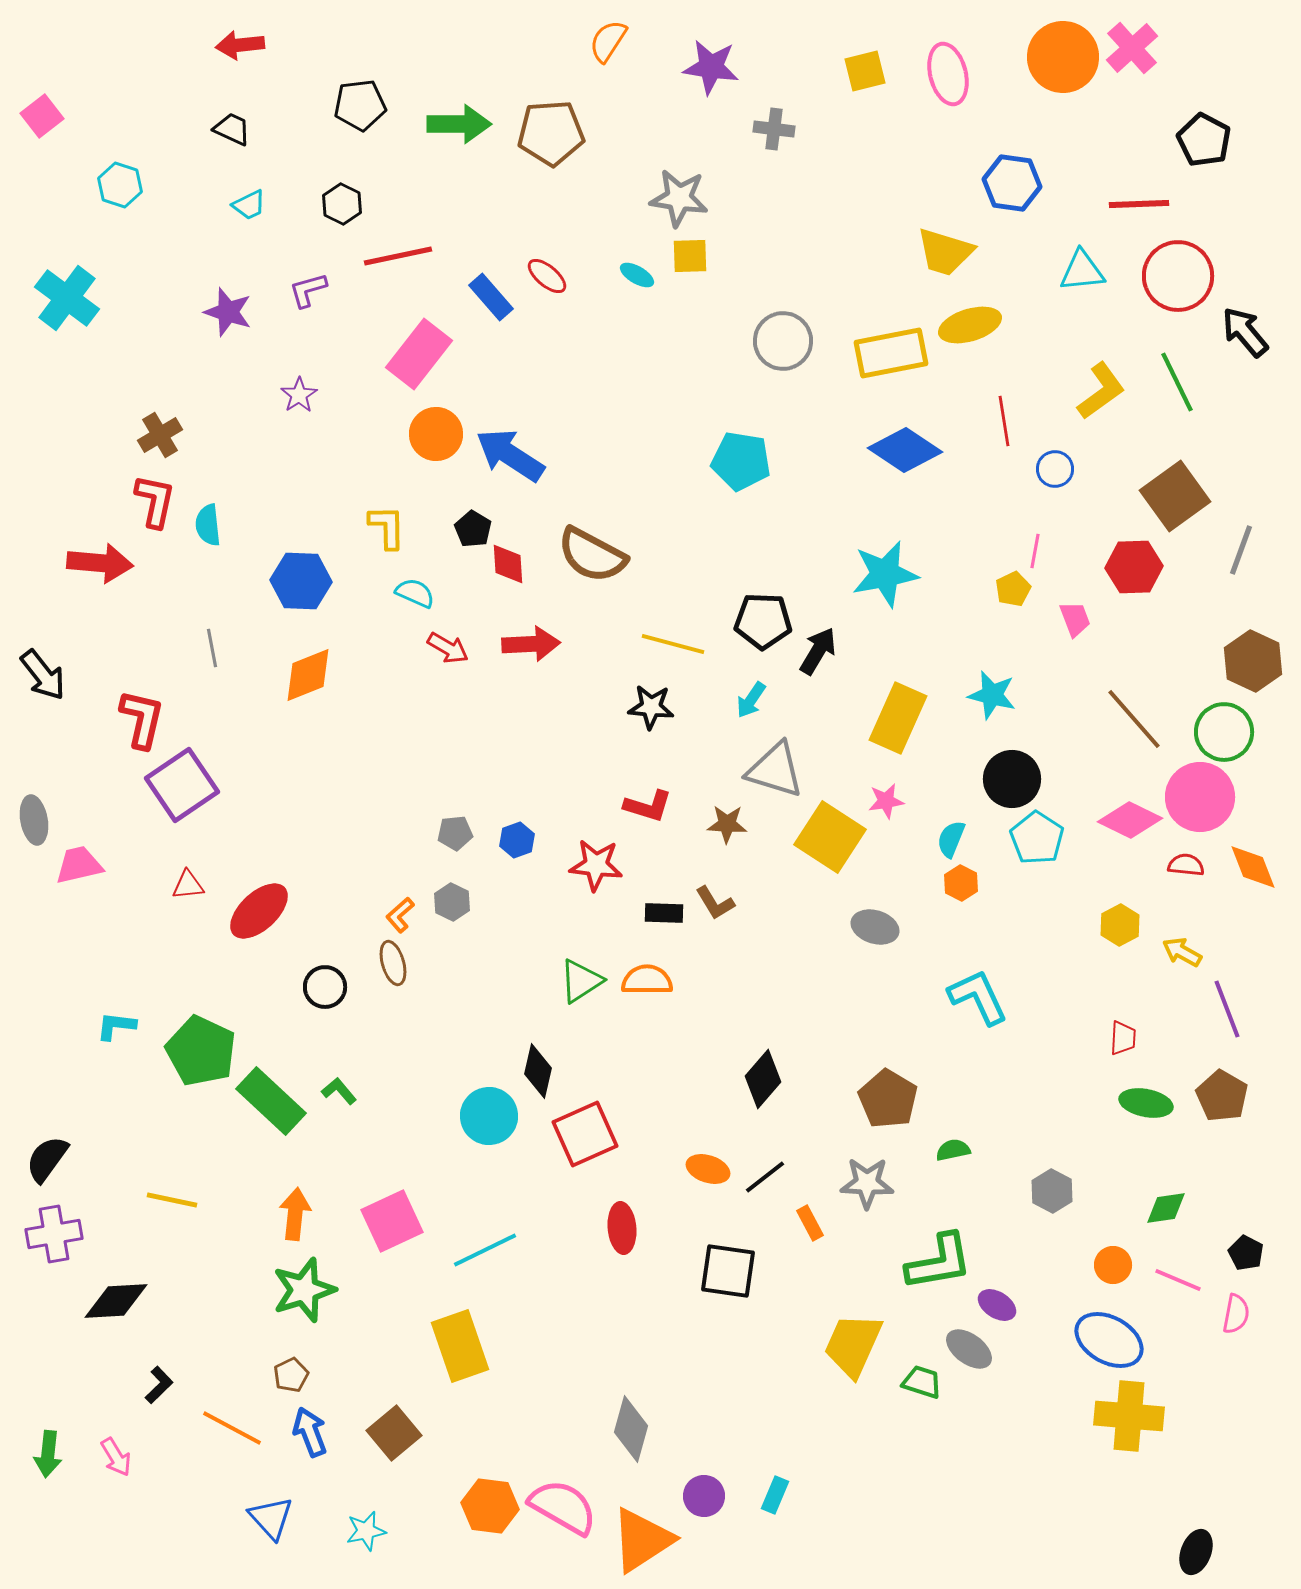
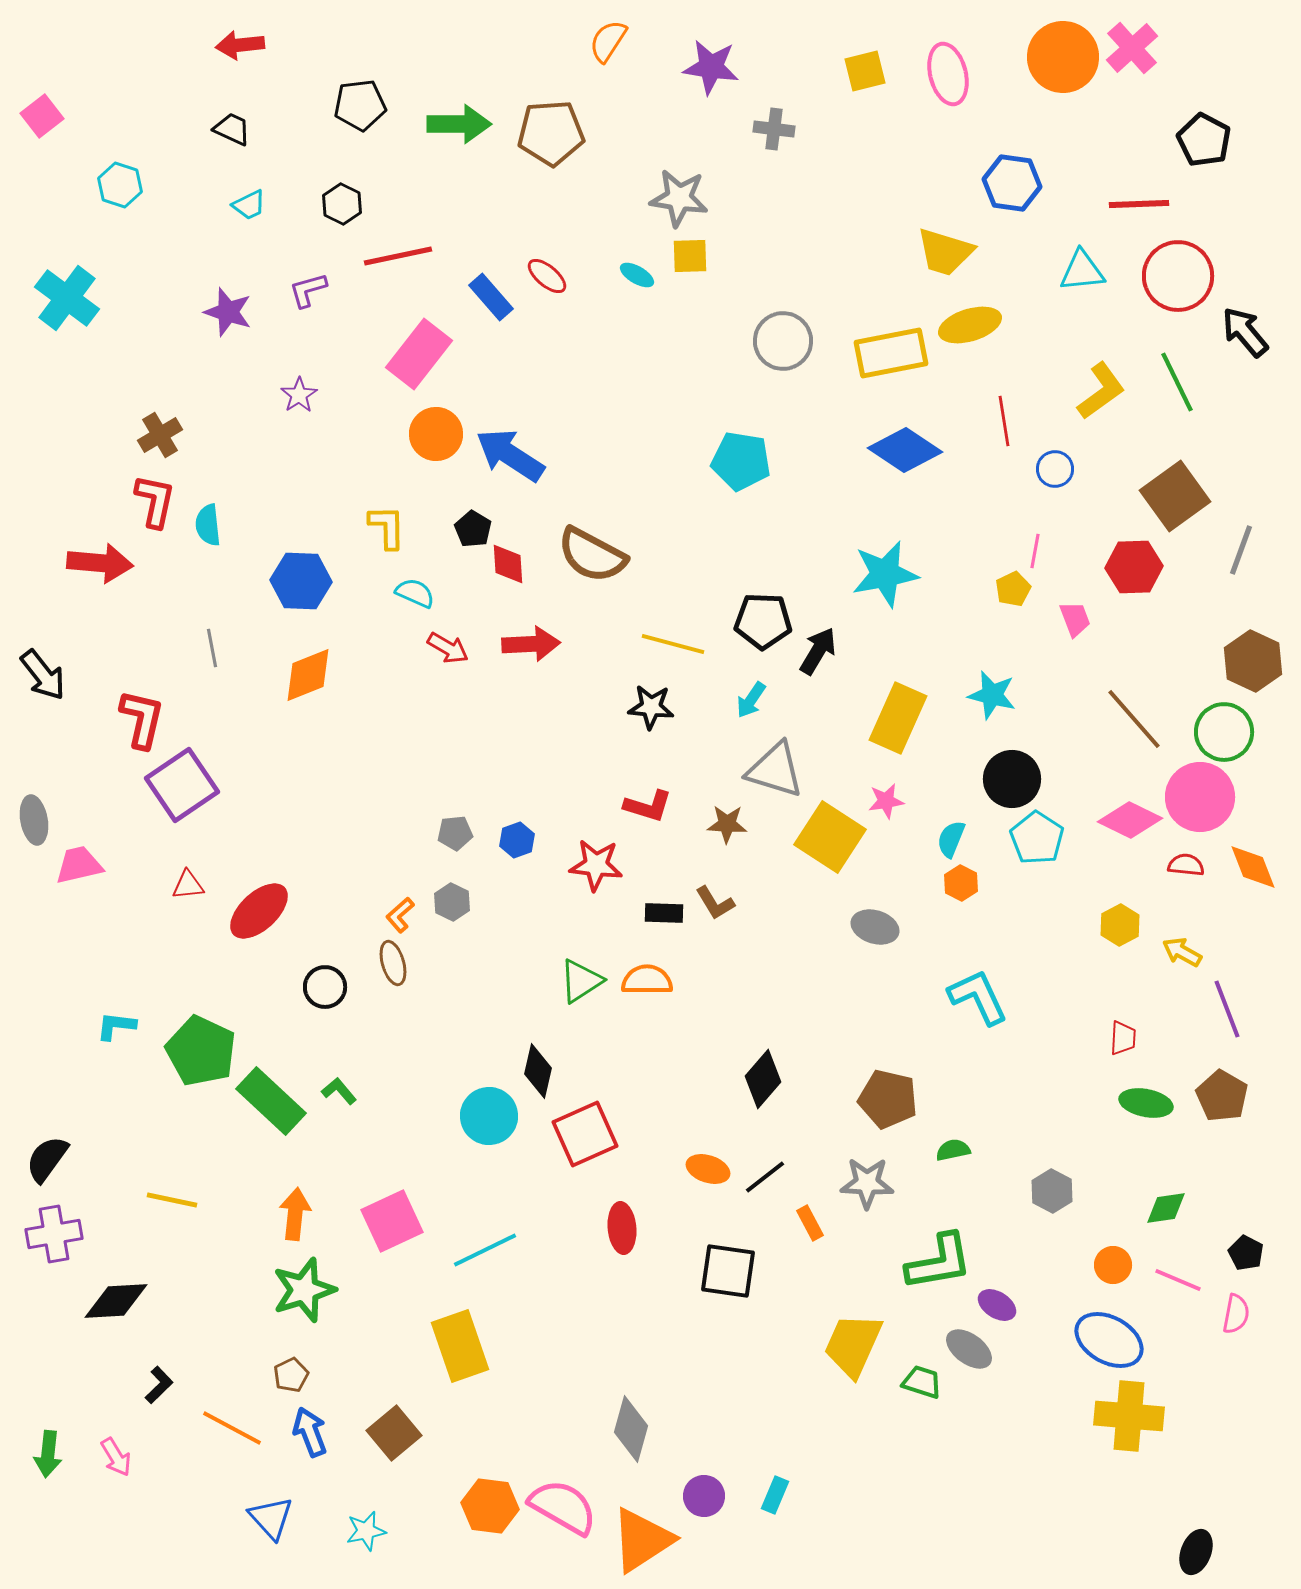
brown pentagon at (888, 1099): rotated 18 degrees counterclockwise
